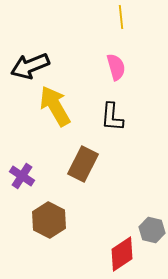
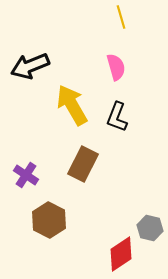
yellow line: rotated 10 degrees counterclockwise
yellow arrow: moved 17 px right, 1 px up
black L-shape: moved 5 px right; rotated 16 degrees clockwise
purple cross: moved 4 px right, 1 px up
gray hexagon: moved 2 px left, 2 px up
red diamond: moved 1 px left
